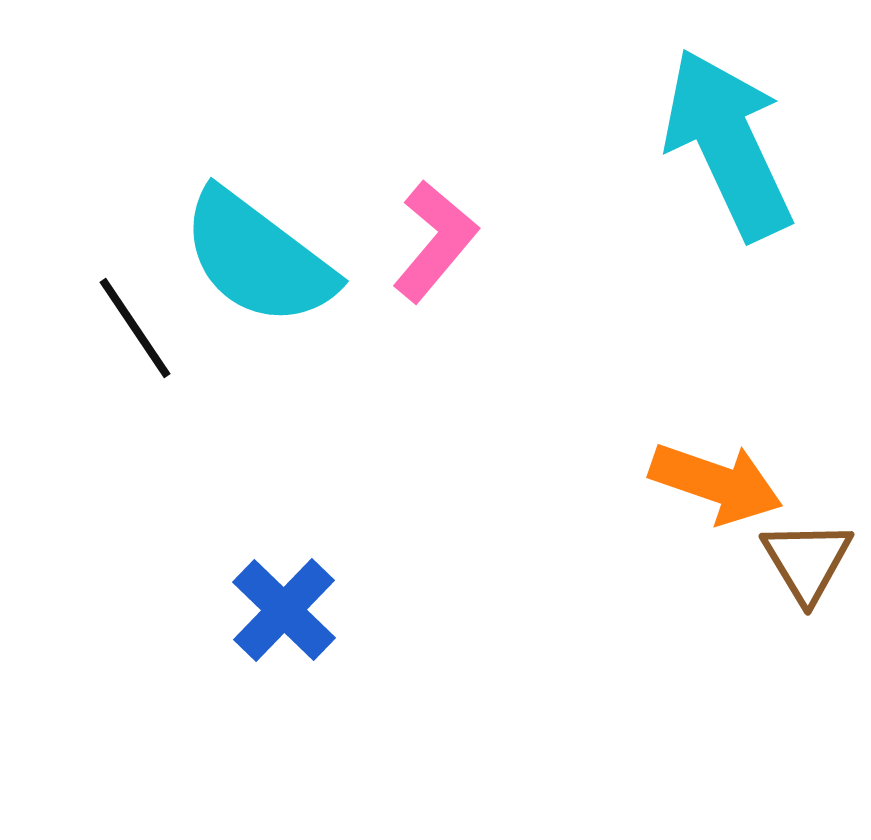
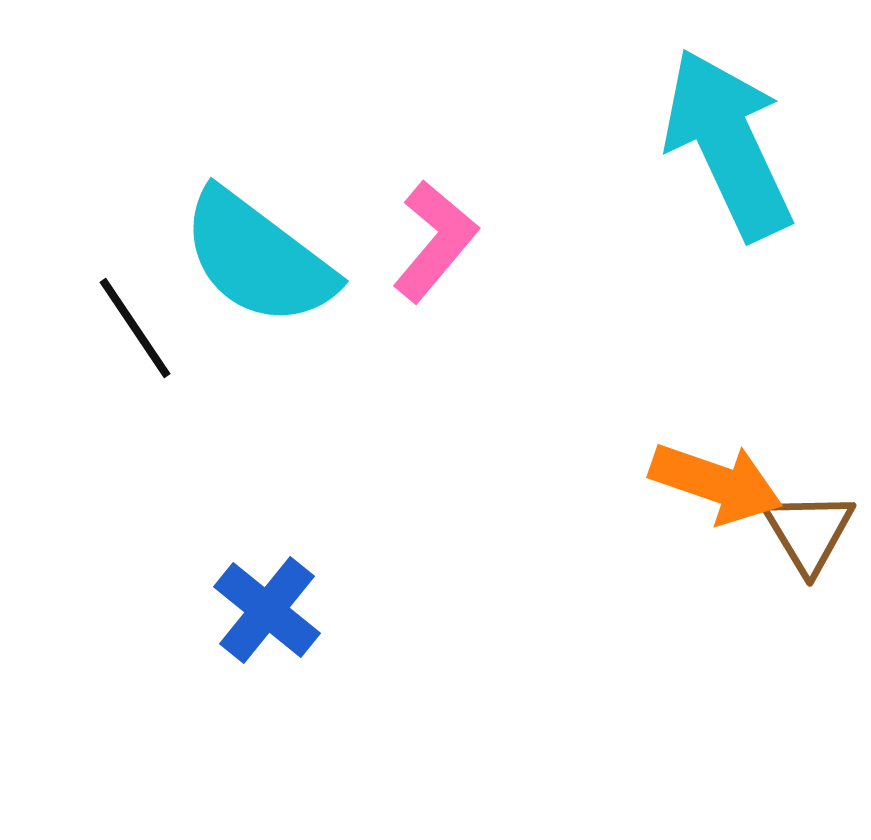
brown triangle: moved 2 px right, 29 px up
blue cross: moved 17 px left; rotated 5 degrees counterclockwise
